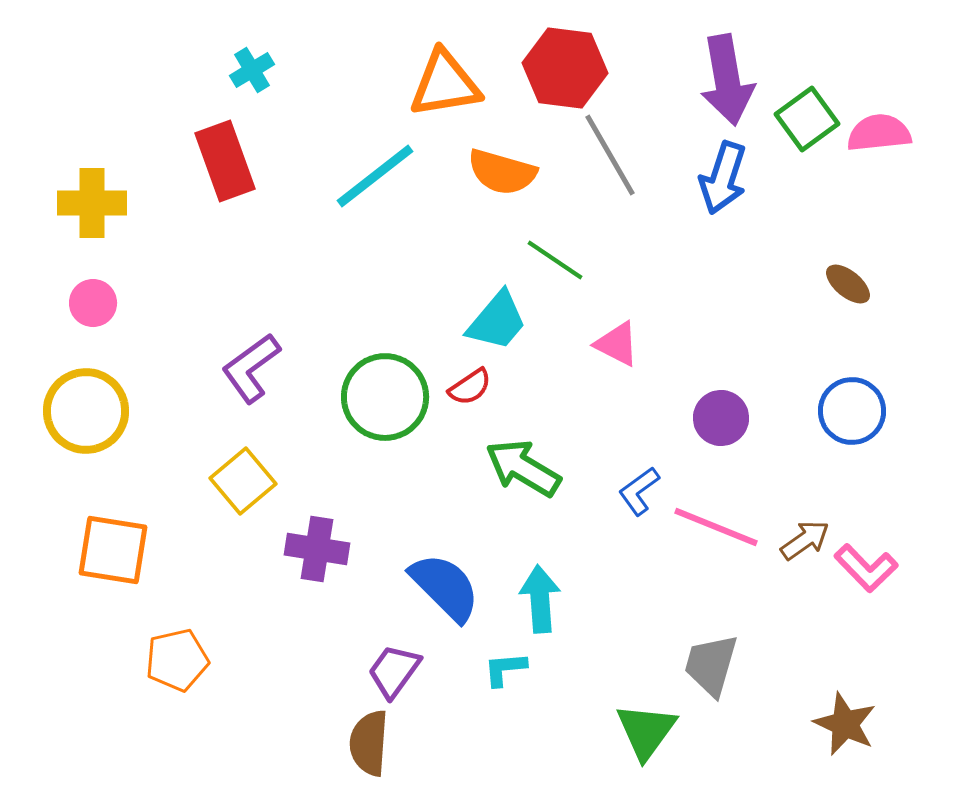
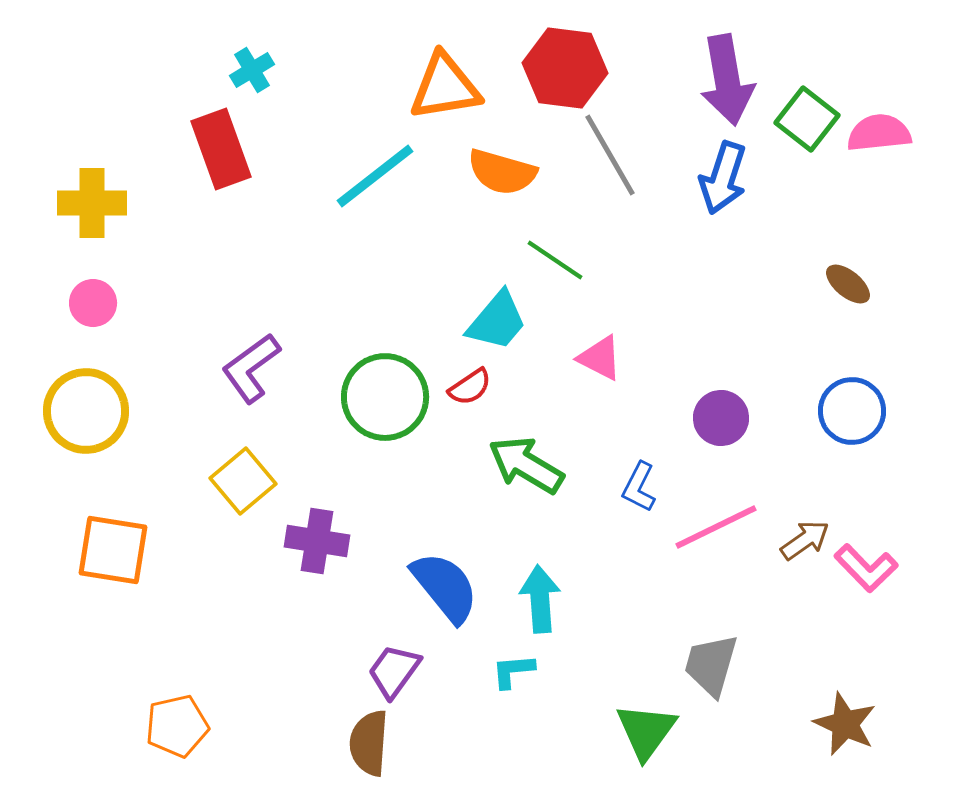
orange triangle: moved 3 px down
green square: rotated 16 degrees counterclockwise
red rectangle: moved 4 px left, 12 px up
pink triangle: moved 17 px left, 14 px down
green arrow: moved 3 px right, 3 px up
blue L-shape: moved 4 px up; rotated 27 degrees counterclockwise
pink line: rotated 48 degrees counterclockwise
purple cross: moved 8 px up
blue semicircle: rotated 6 degrees clockwise
orange pentagon: moved 66 px down
cyan L-shape: moved 8 px right, 2 px down
